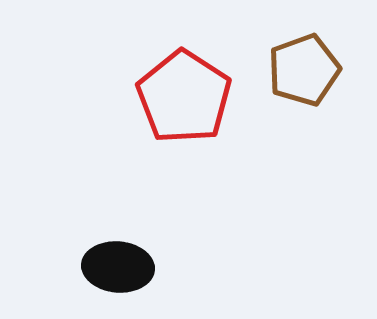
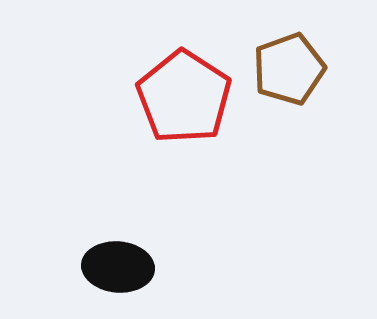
brown pentagon: moved 15 px left, 1 px up
